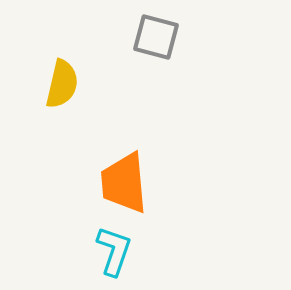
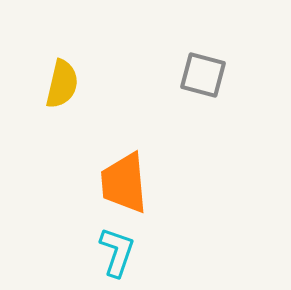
gray square: moved 47 px right, 38 px down
cyan L-shape: moved 3 px right, 1 px down
